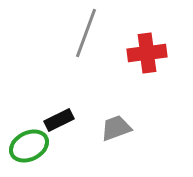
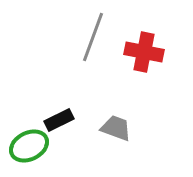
gray line: moved 7 px right, 4 px down
red cross: moved 3 px left, 1 px up; rotated 18 degrees clockwise
gray trapezoid: rotated 40 degrees clockwise
